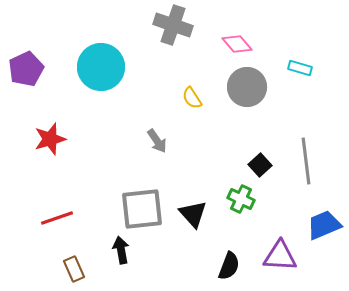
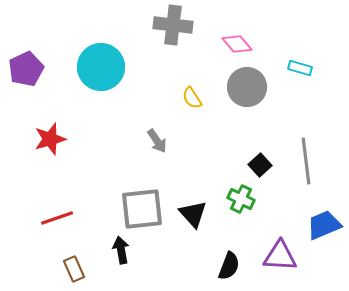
gray cross: rotated 12 degrees counterclockwise
